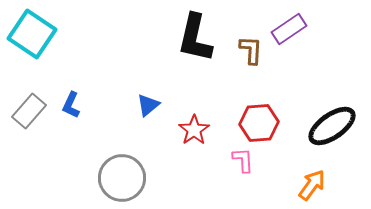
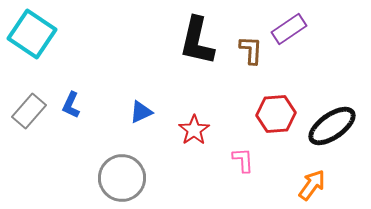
black L-shape: moved 2 px right, 3 px down
blue triangle: moved 7 px left, 7 px down; rotated 15 degrees clockwise
red hexagon: moved 17 px right, 9 px up
